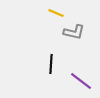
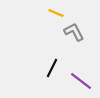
gray L-shape: rotated 130 degrees counterclockwise
black line: moved 1 px right, 4 px down; rotated 24 degrees clockwise
